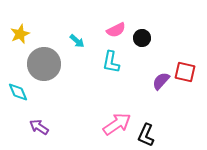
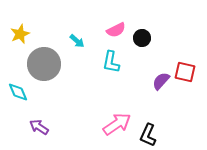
black L-shape: moved 2 px right
